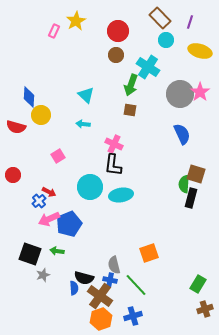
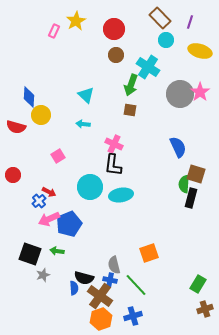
red circle at (118, 31): moved 4 px left, 2 px up
blue semicircle at (182, 134): moved 4 px left, 13 px down
